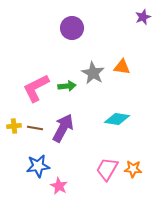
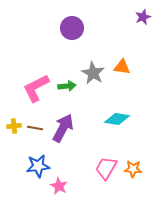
pink trapezoid: moved 1 px left, 1 px up
